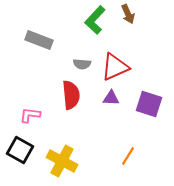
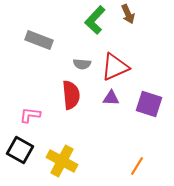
orange line: moved 9 px right, 10 px down
